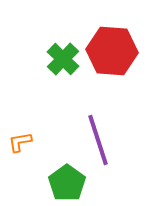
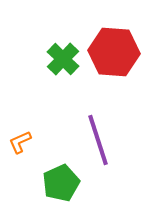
red hexagon: moved 2 px right, 1 px down
orange L-shape: rotated 15 degrees counterclockwise
green pentagon: moved 6 px left; rotated 12 degrees clockwise
